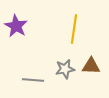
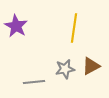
yellow line: moved 1 px up
brown triangle: rotated 30 degrees counterclockwise
gray line: moved 1 px right, 2 px down; rotated 10 degrees counterclockwise
